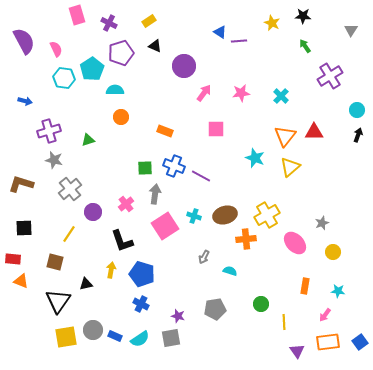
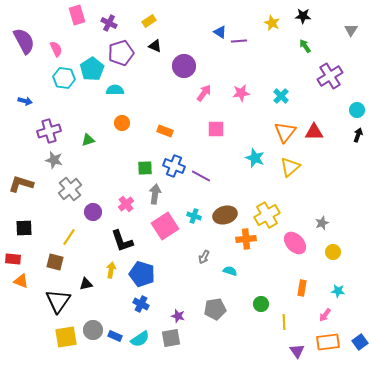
orange circle at (121, 117): moved 1 px right, 6 px down
orange triangle at (285, 136): moved 4 px up
yellow line at (69, 234): moved 3 px down
orange rectangle at (305, 286): moved 3 px left, 2 px down
